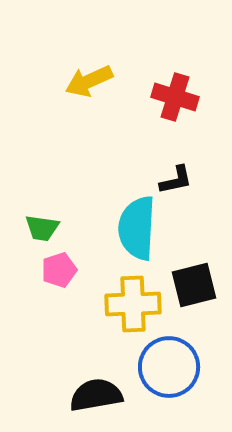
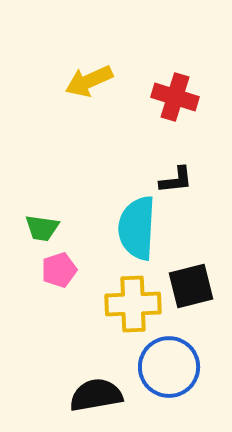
black L-shape: rotated 6 degrees clockwise
black square: moved 3 px left, 1 px down
